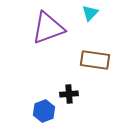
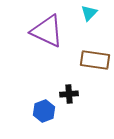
cyan triangle: moved 1 px left
purple triangle: moved 1 px left, 3 px down; rotated 45 degrees clockwise
